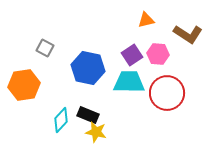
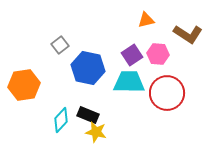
gray square: moved 15 px right, 3 px up; rotated 24 degrees clockwise
